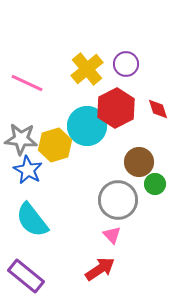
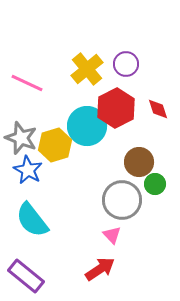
gray star: moved 1 px up; rotated 16 degrees clockwise
gray circle: moved 4 px right
